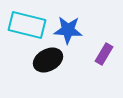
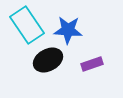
cyan rectangle: rotated 42 degrees clockwise
purple rectangle: moved 12 px left, 10 px down; rotated 40 degrees clockwise
